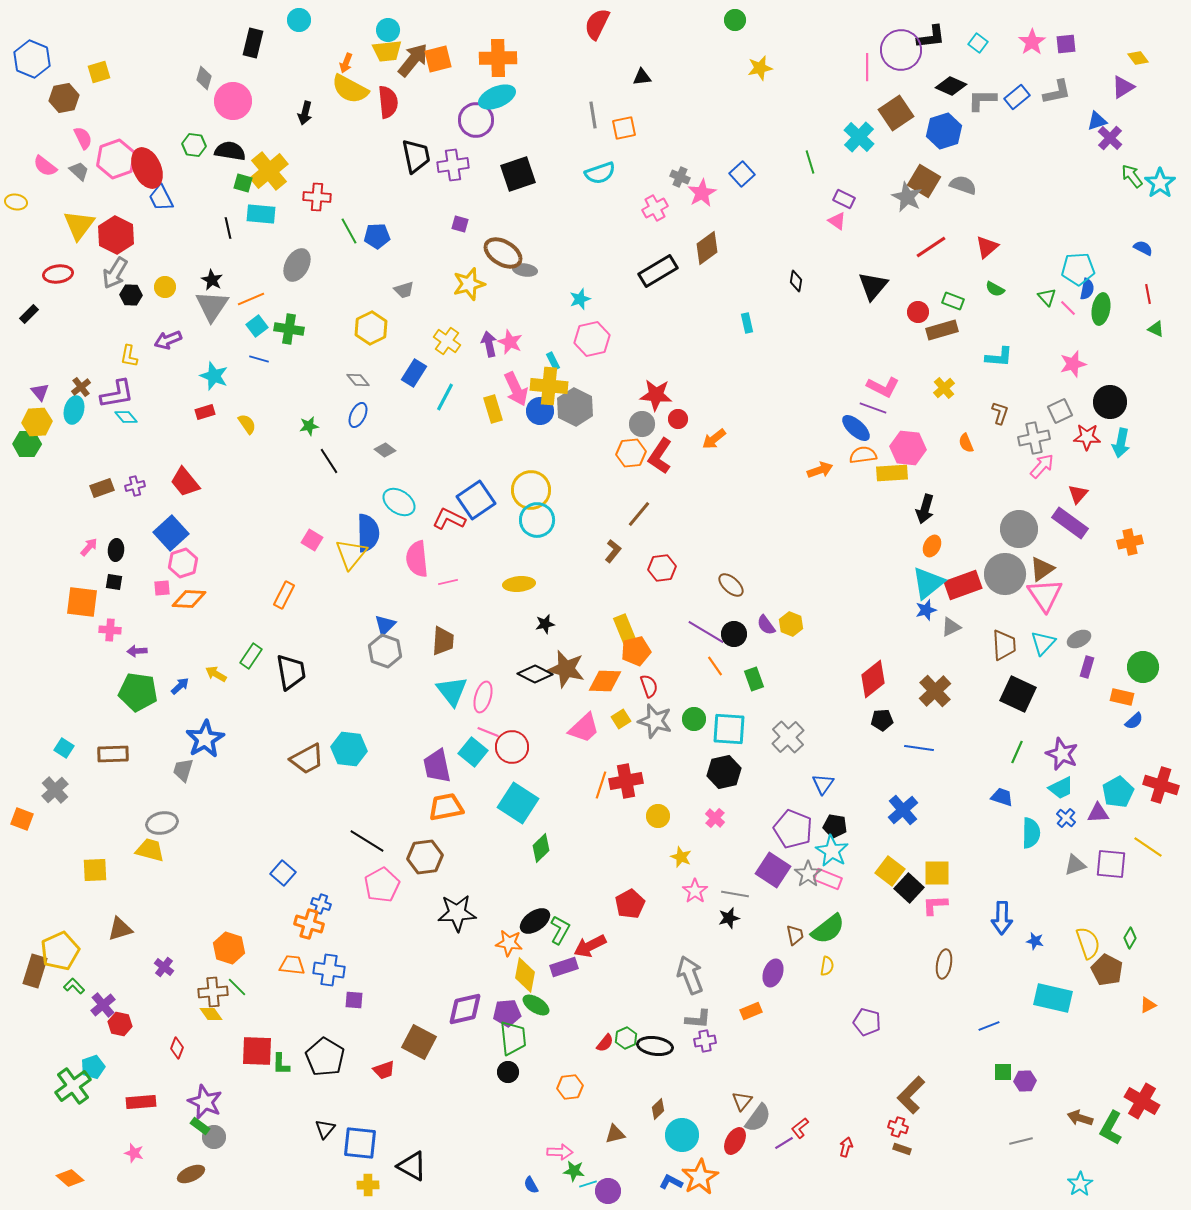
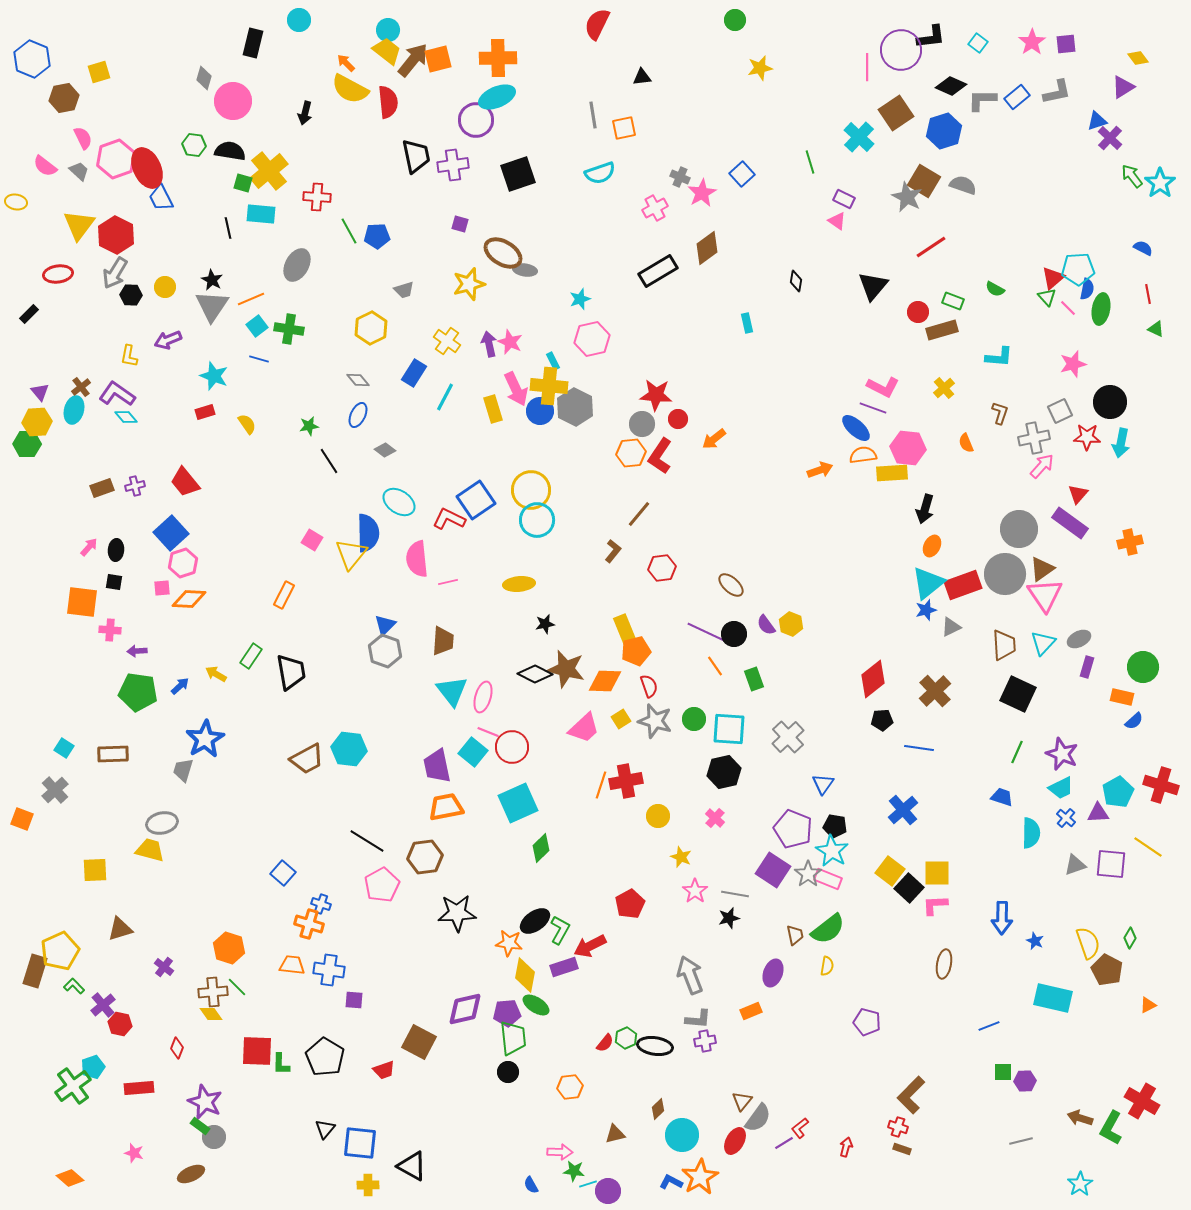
yellow trapezoid at (387, 51): rotated 136 degrees counterclockwise
orange arrow at (346, 63): rotated 114 degrees clockwise
red triangle at (987, 247): moved 66 px right, 31 px down
purple L-shape at (117, 394): rotated 135 degrees counterclockwise
purple line at (706, 632): rotated 6 degrees counterclockwise
cyan square at (518, 803): rotated 33 degrees clockwise
blue star at (1035, 941): rotated 12 degrees clockwise
red rectangle at (141, 1102): moved 2 px left, 14 px up
